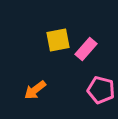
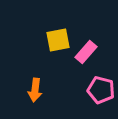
pink rectangle: moved 3 px down
orange arrow: rotated 45 degrees counterclockwise
